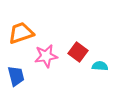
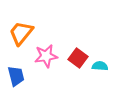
orange trapezoid: rotated 32 degrees counterclockwise
red square: moved 6 px down
